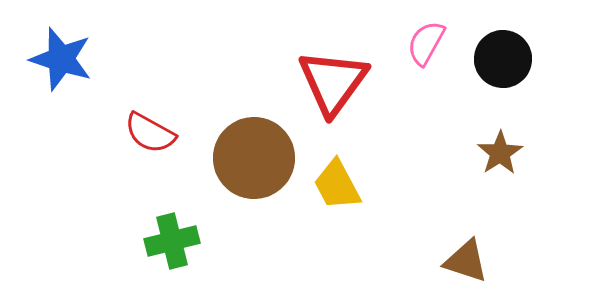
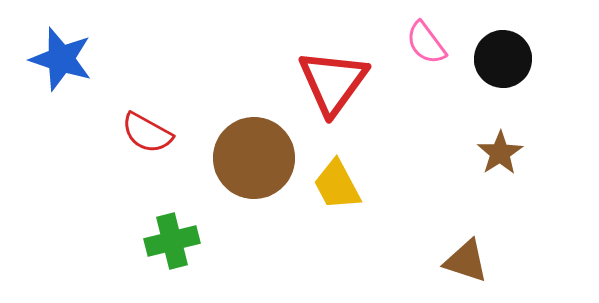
pink semicircle: rotated 66 degrees counterclockwise
red semicircle: moved 3 px left
